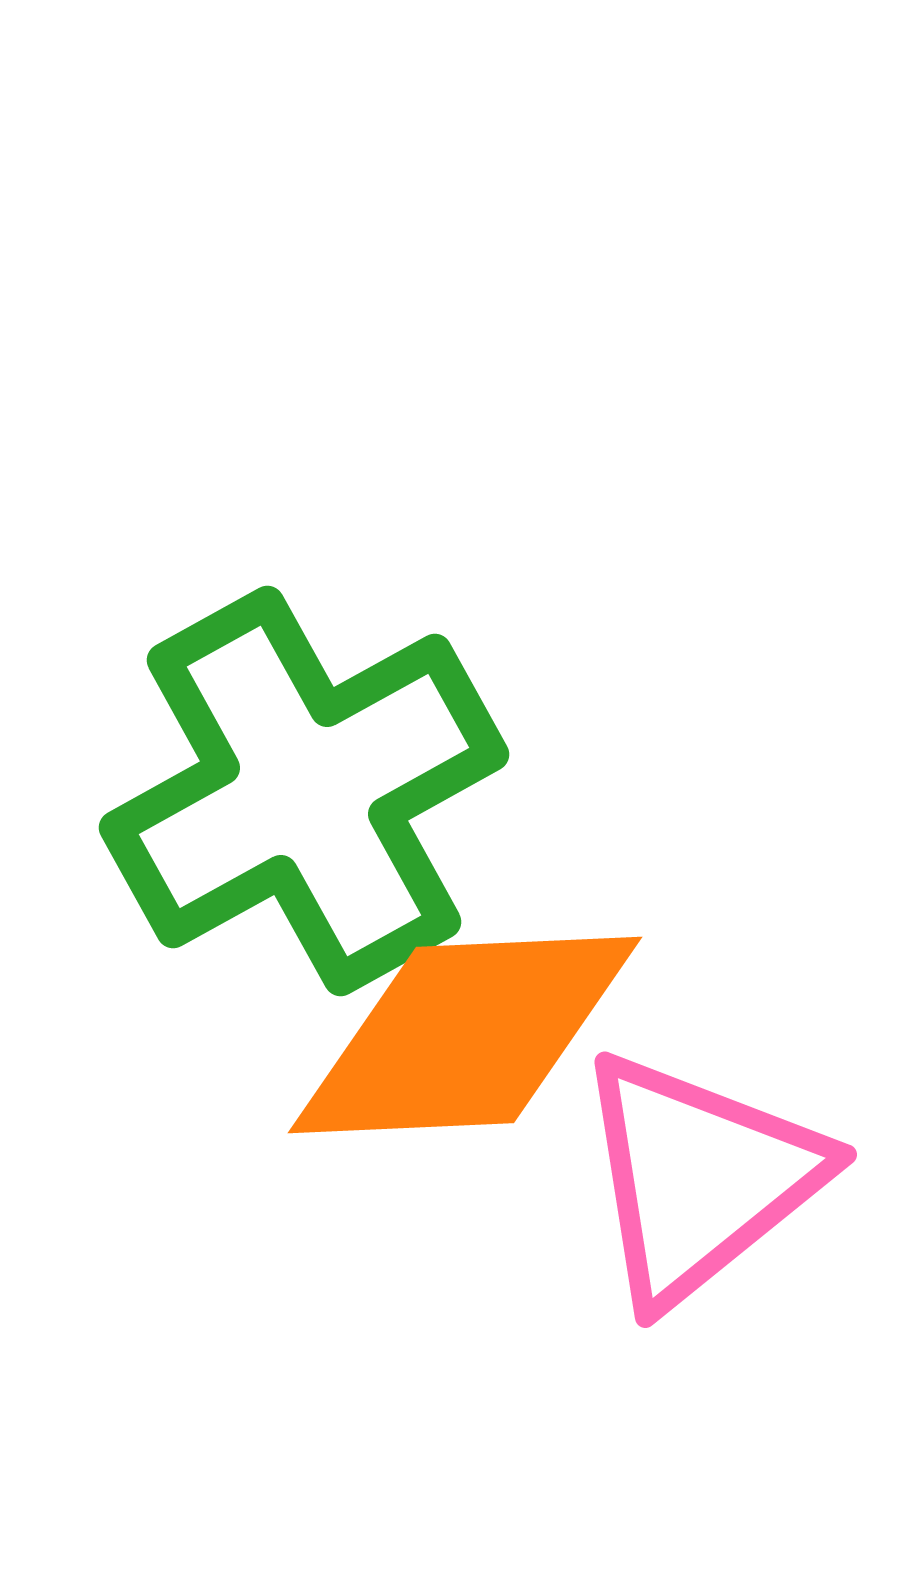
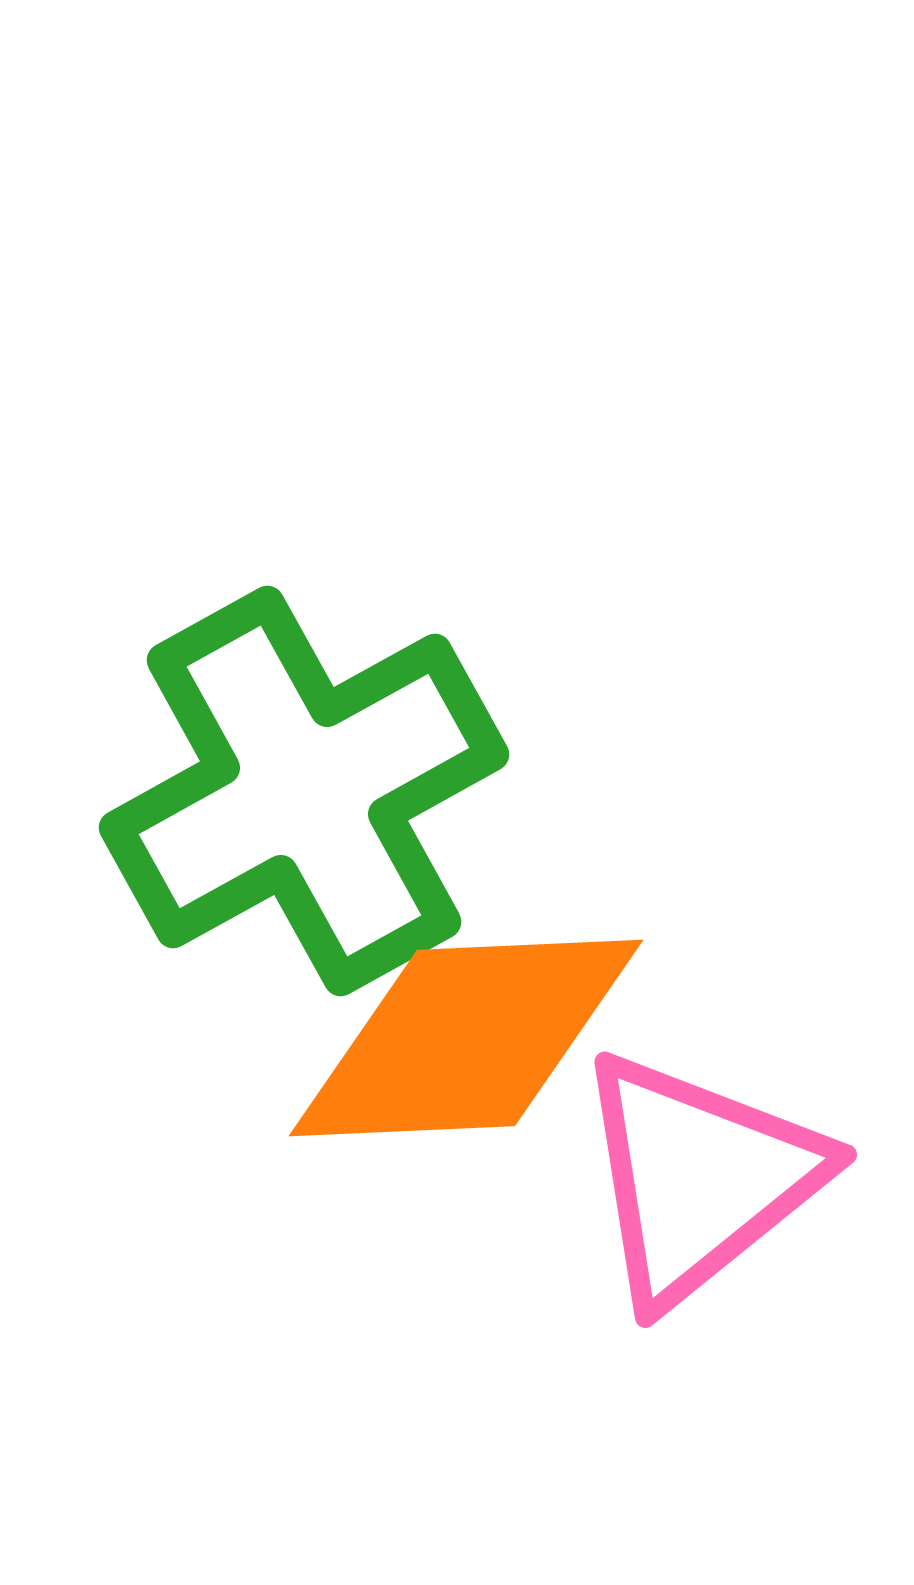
orange diamond: moved 1 px right, 3 px down
